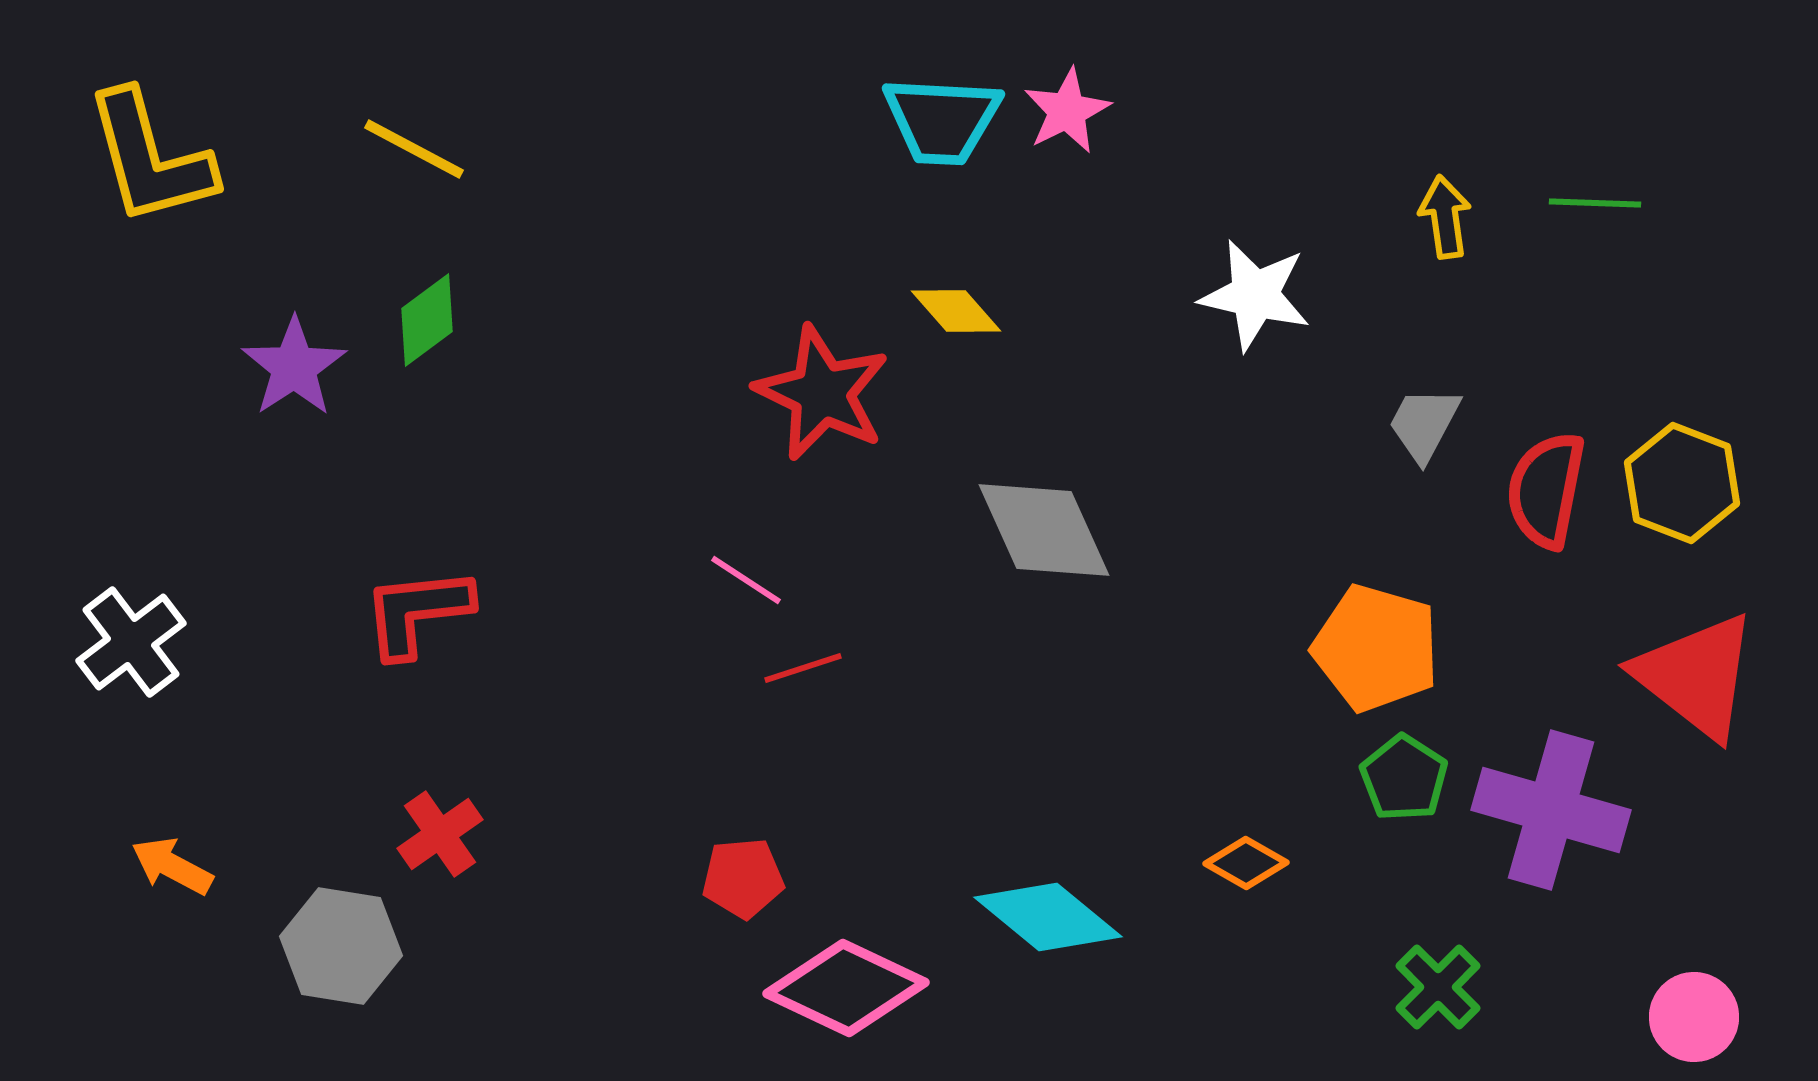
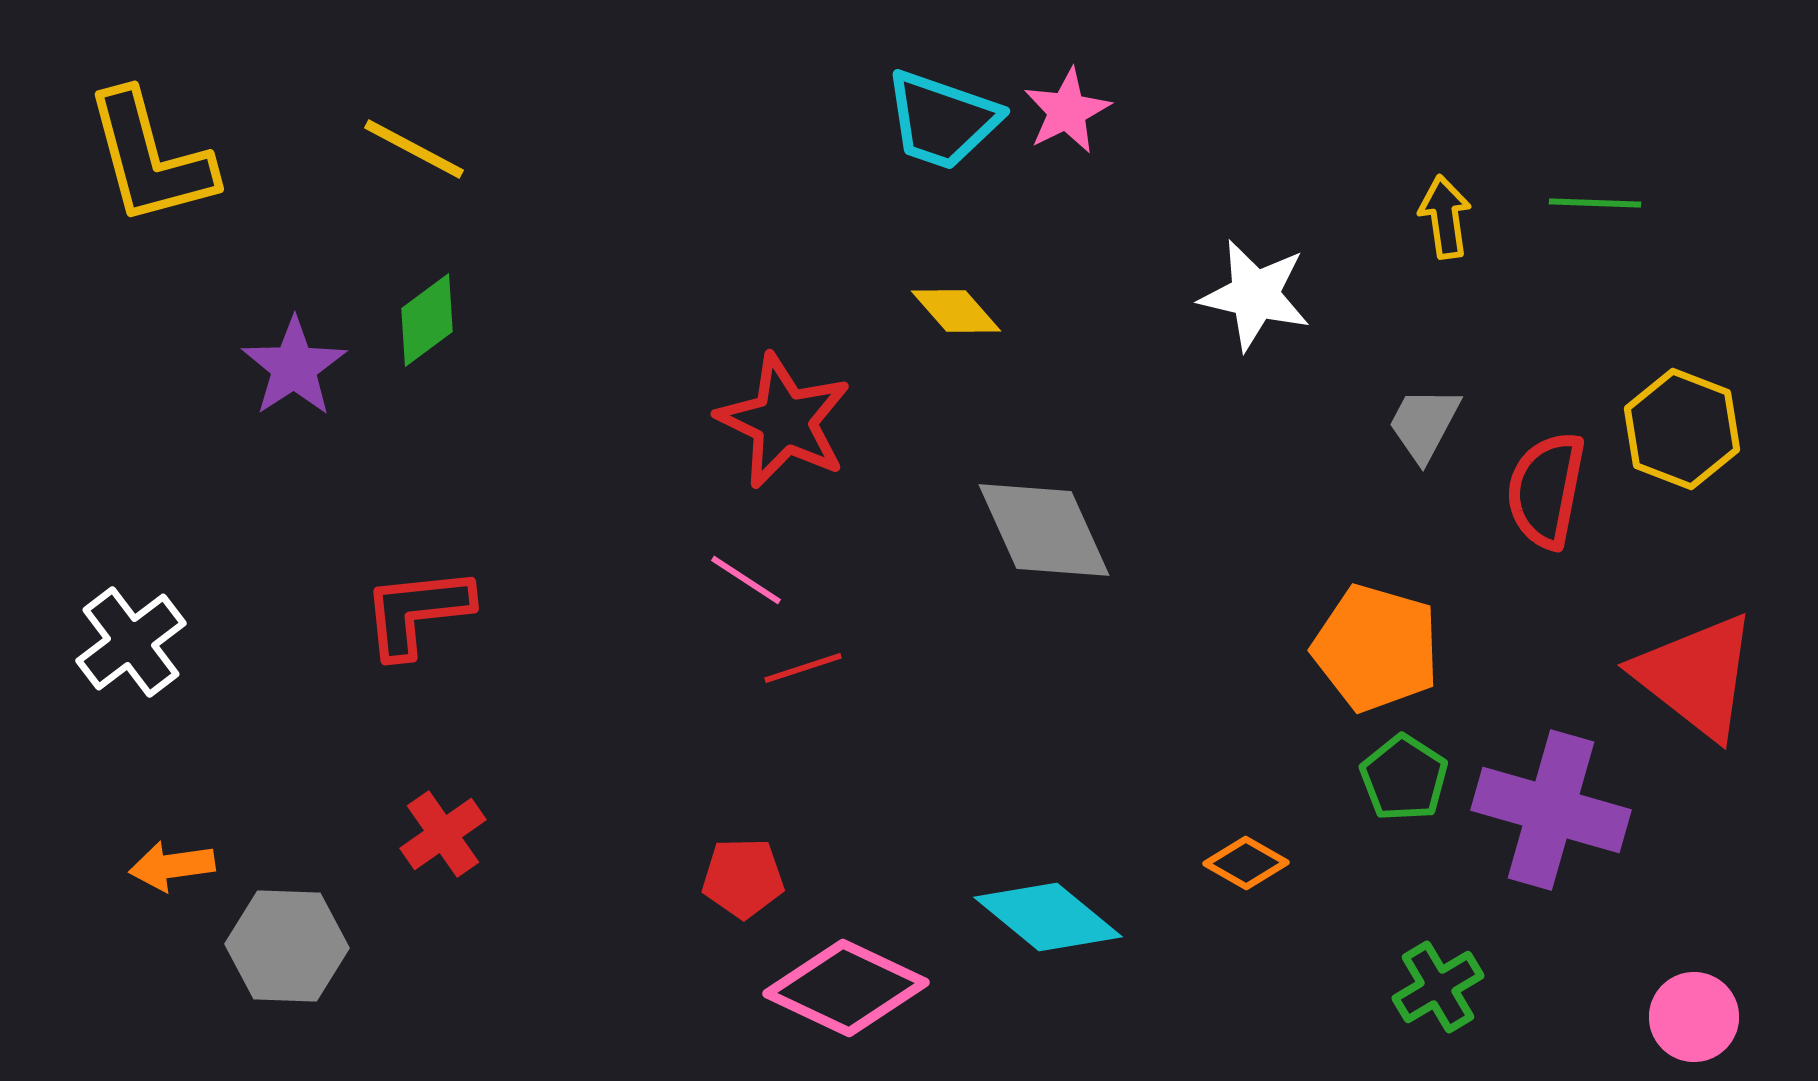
cyan trapezoid: rotated 16 degrees clockwise
red star: moved 38 px left, 28 px down
yellow hexagon: moved 54 px up
red cross: moved 3 px right
orange arrow: rotated 36 degrees counterclockwise
red pentagon: rotated 4 degrees clockwise
gray hexagon: moved 54 px left; rotated 7 degrees counterclockwise
green cross: rotated 14 degrees clockwise
